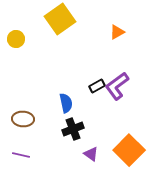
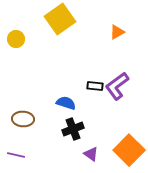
black rectangle: moved 2 px left; rotated 35 degrees clockwise
blue semicircle: rotated 60 degrees counterclockwise
purple line: moved 5 px left
